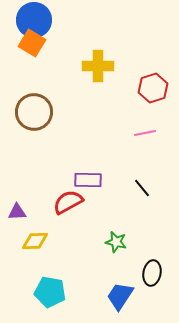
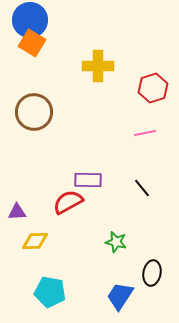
blue circle: moved 4 px left
